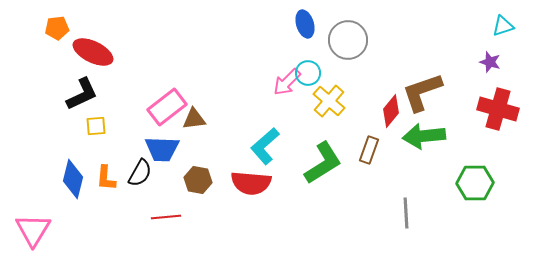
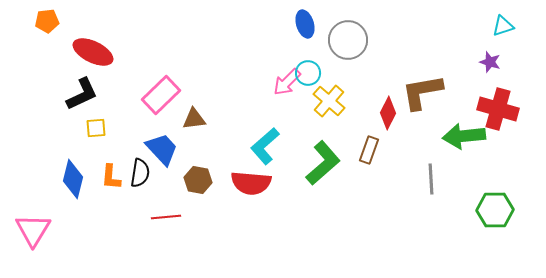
orange pentagon: moved 10 px left, 7 px up
brown L-shape: rotated 9 degrees clockwise
pink rectangle: moved 6 px left, 12 px up; rotated 6 degrees counterclockwise
red diamond: moved 3 px left, 2 px down; rotated 12 degrees counterclockwise
yellow square: moved 2 px down
green arrow: moved 40 px right
blue trapezoid: rotated 135 degrees counterclockwise
green L-shape: rotated 9 degrees counterclockwise
black semicircle: rotated 20 degrees counterclockwise
orange L-shape: moved 5 px right, 1 px up
green hexagon: moved 20 px right, 27 px down
gray line: moved 25 px right, 34 px up
